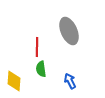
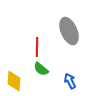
green semicircle: rotated 42 degrees counterclockwise
